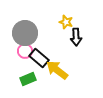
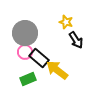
black arrow: moved 3 px down; rotated 30 degrees counterclockwise
pink circle: moved 1 px down
